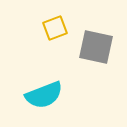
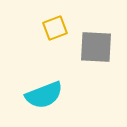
gray square: rotated 9 degrees counterclockwise
